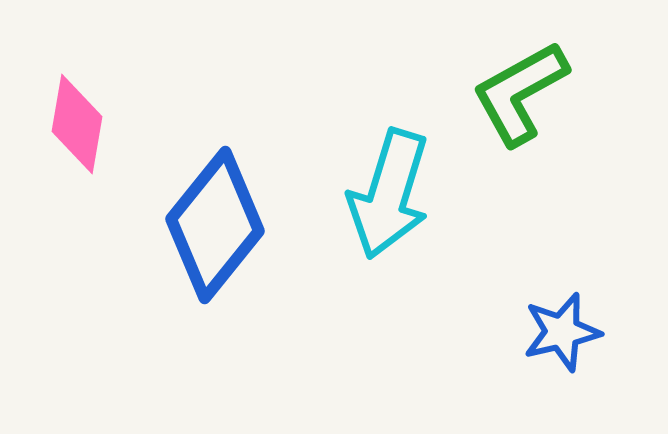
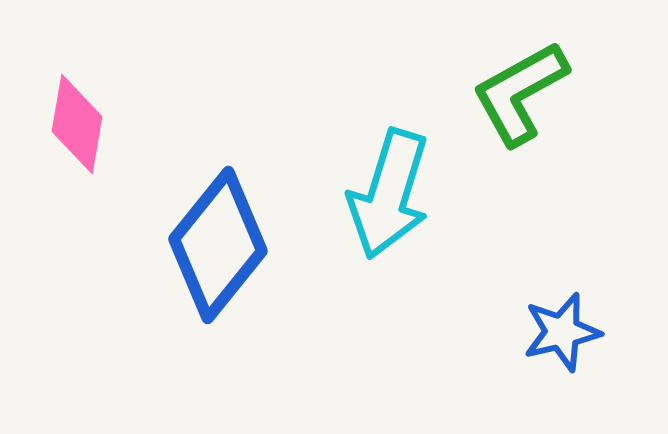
blue diamond: moved 3 px right, 20 px down
